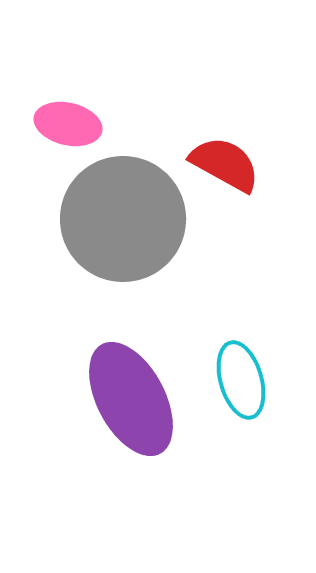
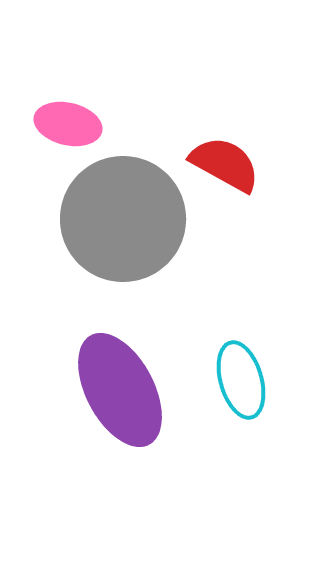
purple ellipse: moved 11 px left, 9 px up
